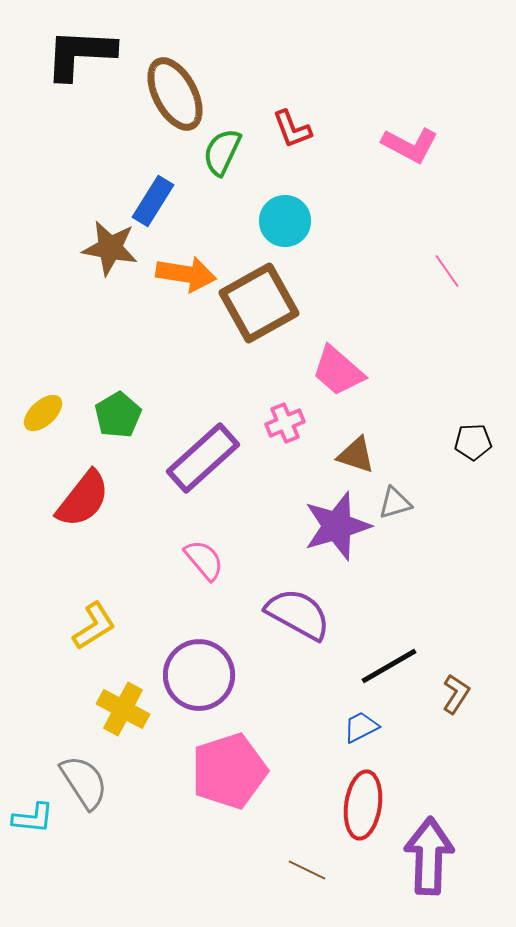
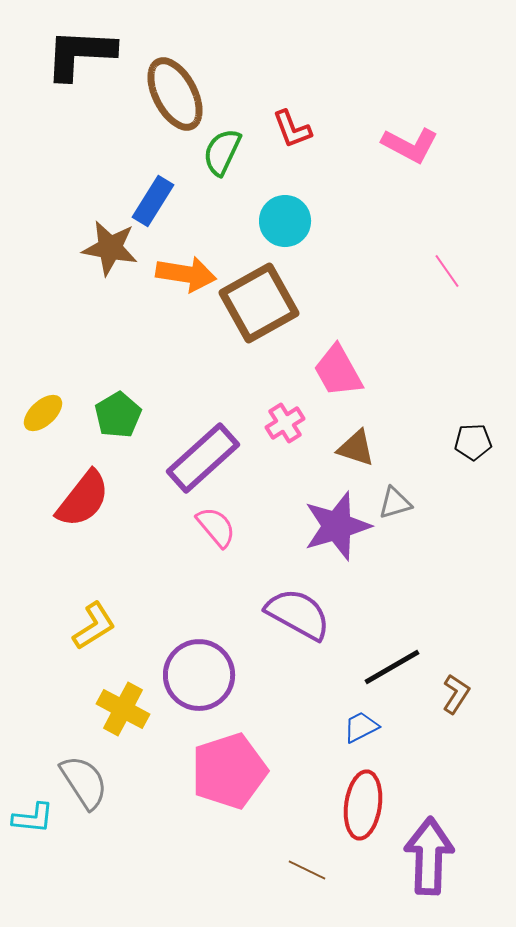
pink trapezoid: rotated 20 degrees clockwise
pink cross: rotated 9 degrees counterclockwise
brown triangle: moved 7 px up
pink semicircle: moved 12 px right, 33 px up
black line: moved 3 px right, 1 px down
